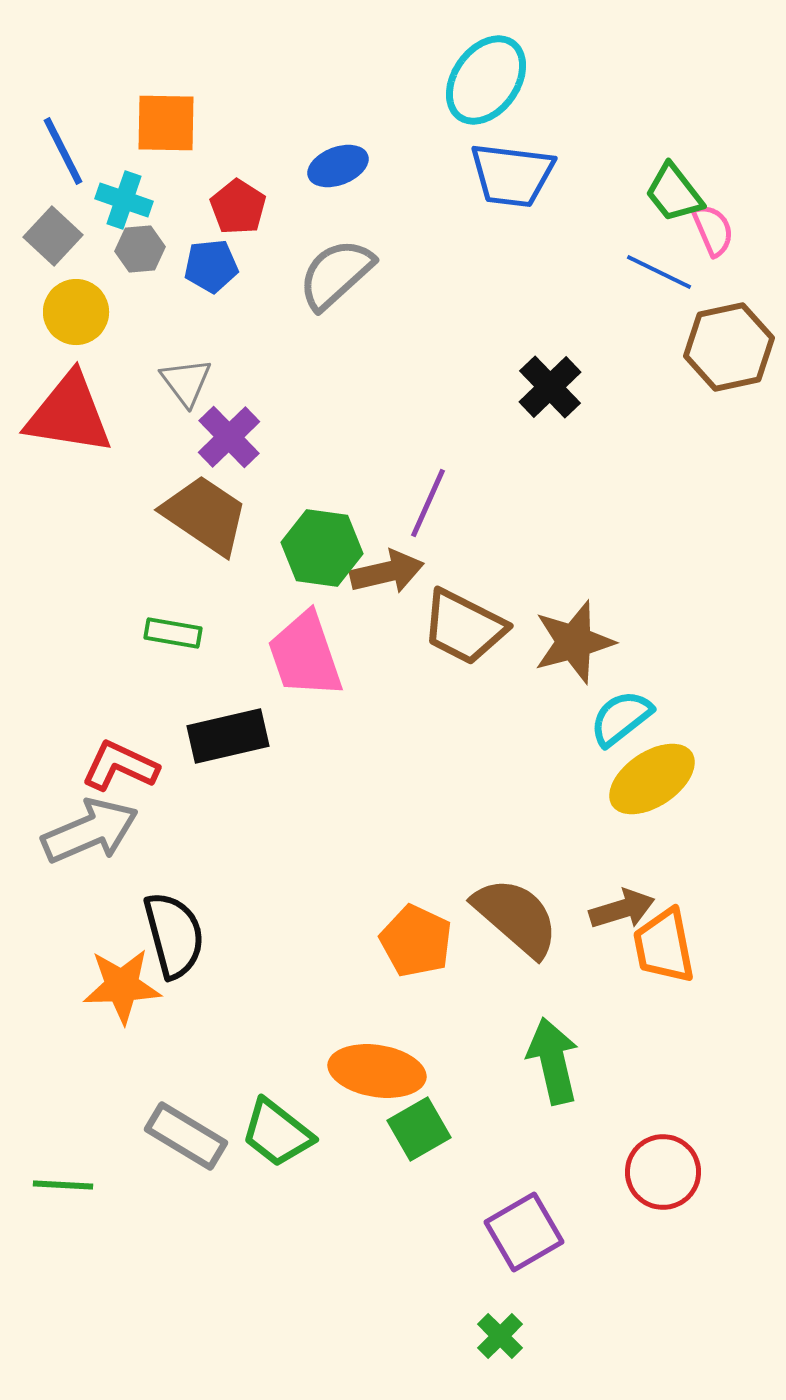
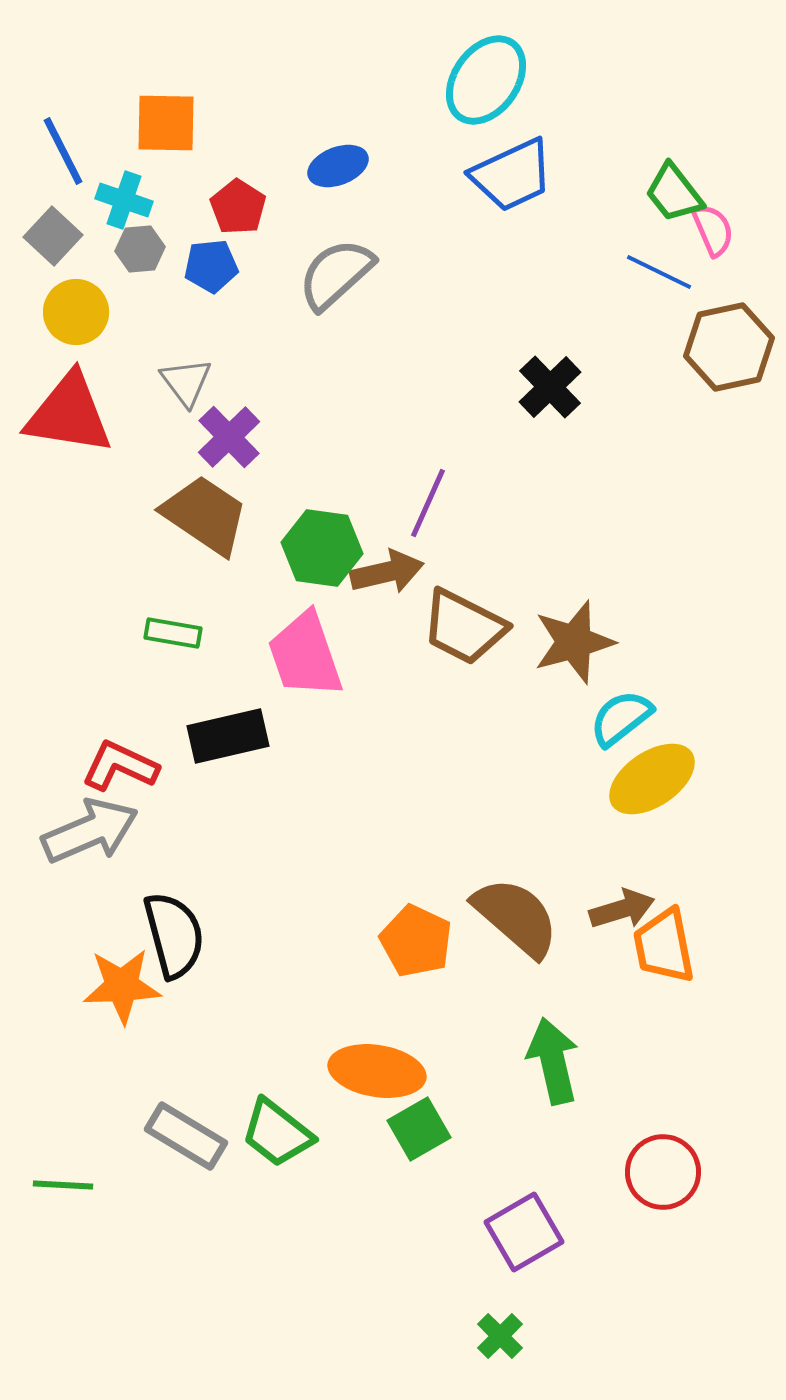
blue trapezoid at (512, 175): rotated 32 degrees counterclockwise
